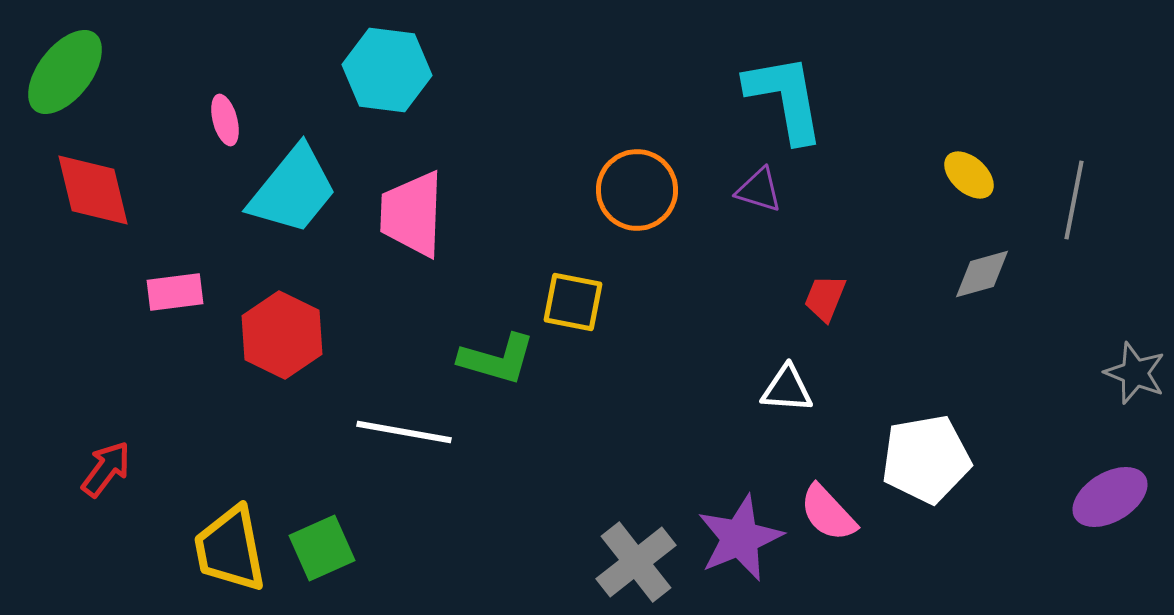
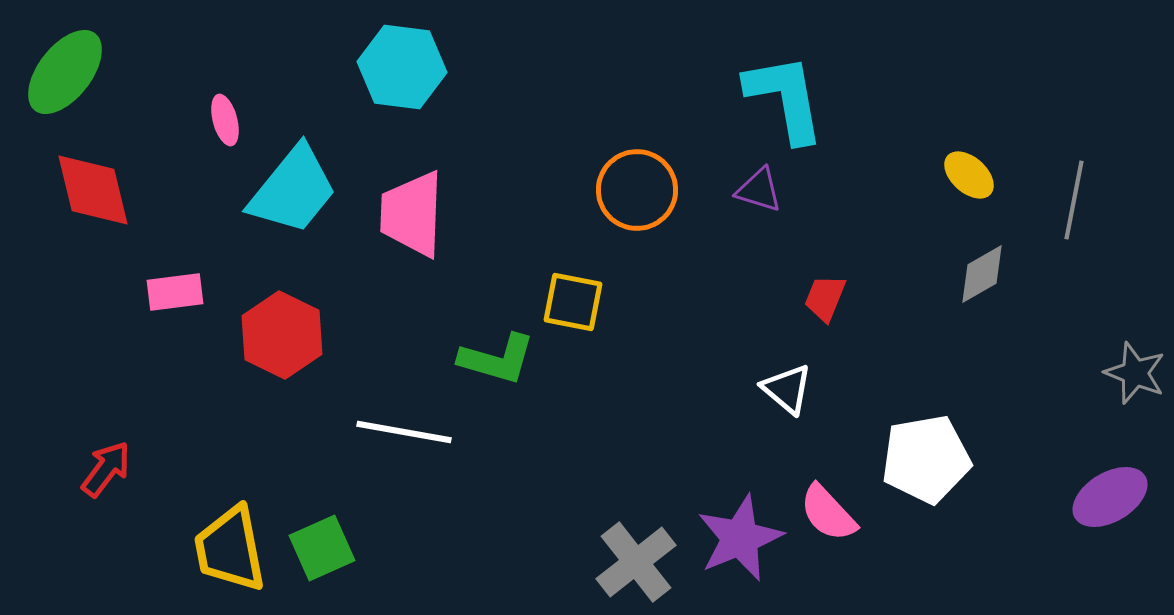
cyan hexagon: moved 15 px right, 3 px up
gray diamond: rotated 14 degrees counterclockwise
white triangle: rotated 36 degrees clockwise
